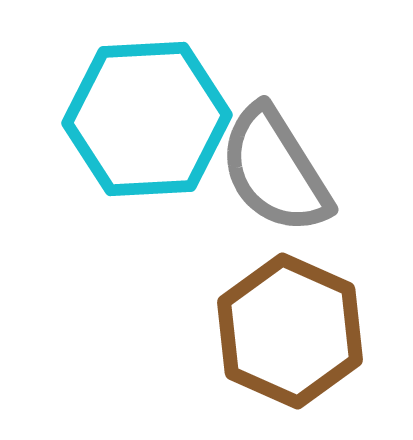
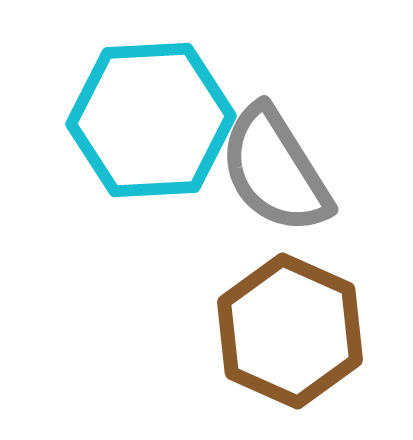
cyan hexagon: moved 4 px right, 1 px down
